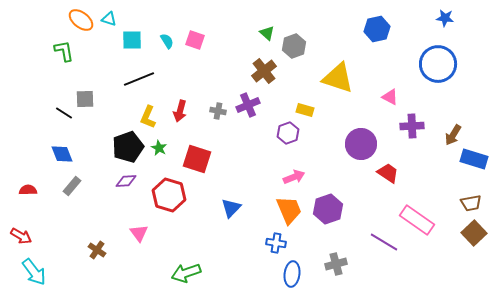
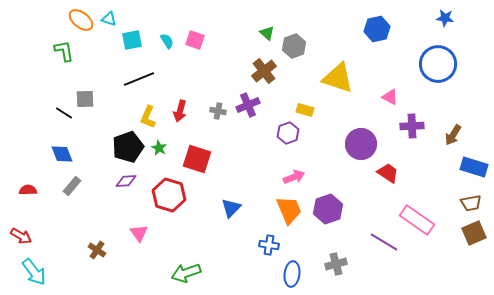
cyan square at (132, 40): rotated 10 degrees counterclockwise
blue rectangle at (474, 159): moved 8 px down
brown square at (474, 233): rotated 20 degrees clockwise
blue cross at (276, 243): moved 7 px left, 2 px down
